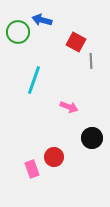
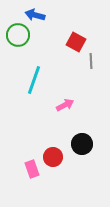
blue arrow: moved 7 px left, 5 px up
green circle: moved 3 px down
pink arrow: moved 4 px left, 2 px up; rotated 48 degrees counterclockwise
black circle: moved 10 px left, 6 px down
red circle: moved 1 px left
